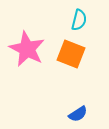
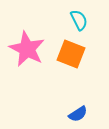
cyan semicircle: rotated 40 degrees counterclockwise
